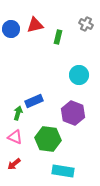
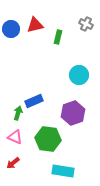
purple hexagon: rotated 20 degrees clockwise
red arrow: moved 1 px left, 1 px up
